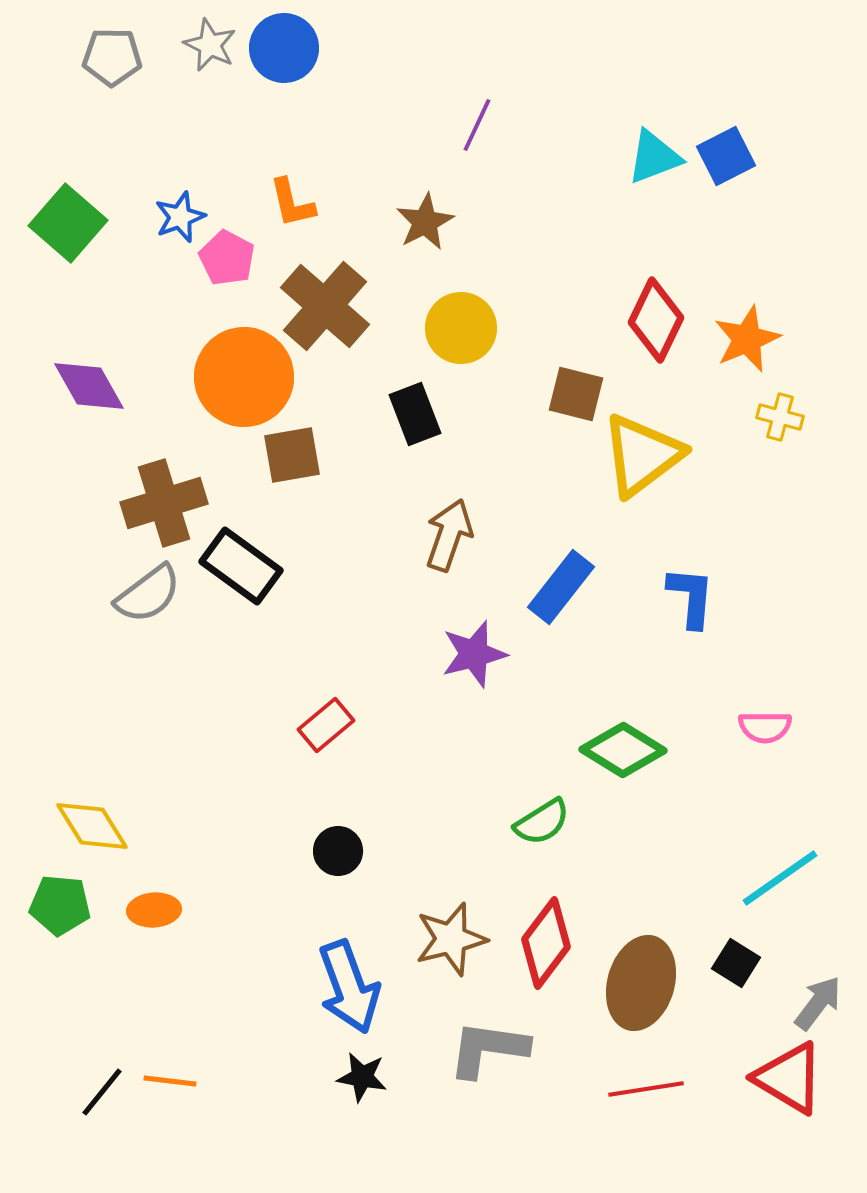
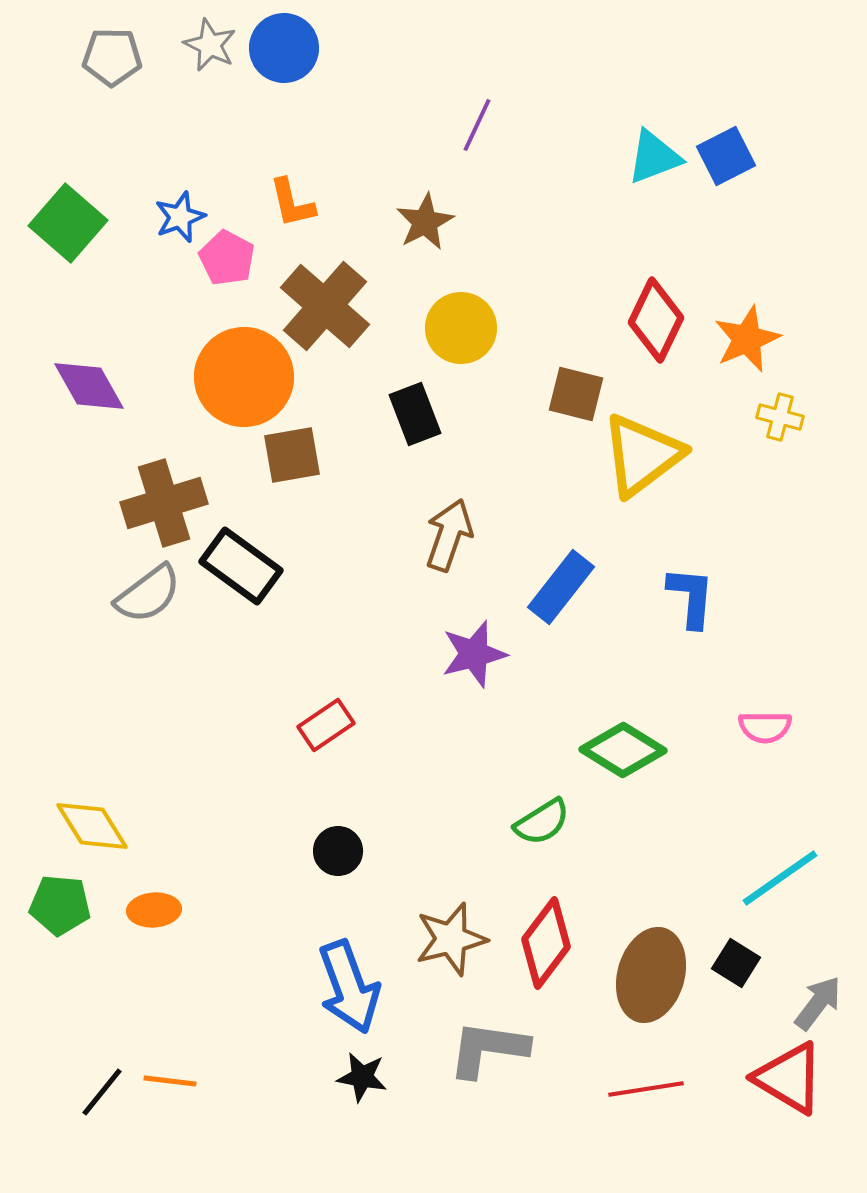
red rectangle at (326, 725): rotated 6 degrees clockwise
brown ellipse at (641, 983): moved 10 px right, 8 px up
